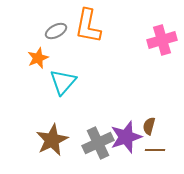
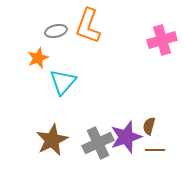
orange L-shape: rotated 9 degrees clockwise
gray ellipse: rotated 15 degrees clockwise
